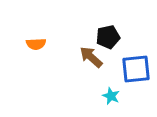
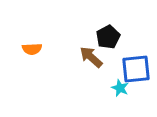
black pentagon: rotated 15 degrees counterclockwise
orange semicircle: moved 4 px left, 5 px down
cyan star: moved 9 px right, 8 px up
